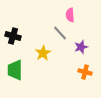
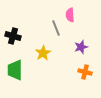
gray line: moved 4 px left, 5 px up; rotated 21 degrees clockwise
